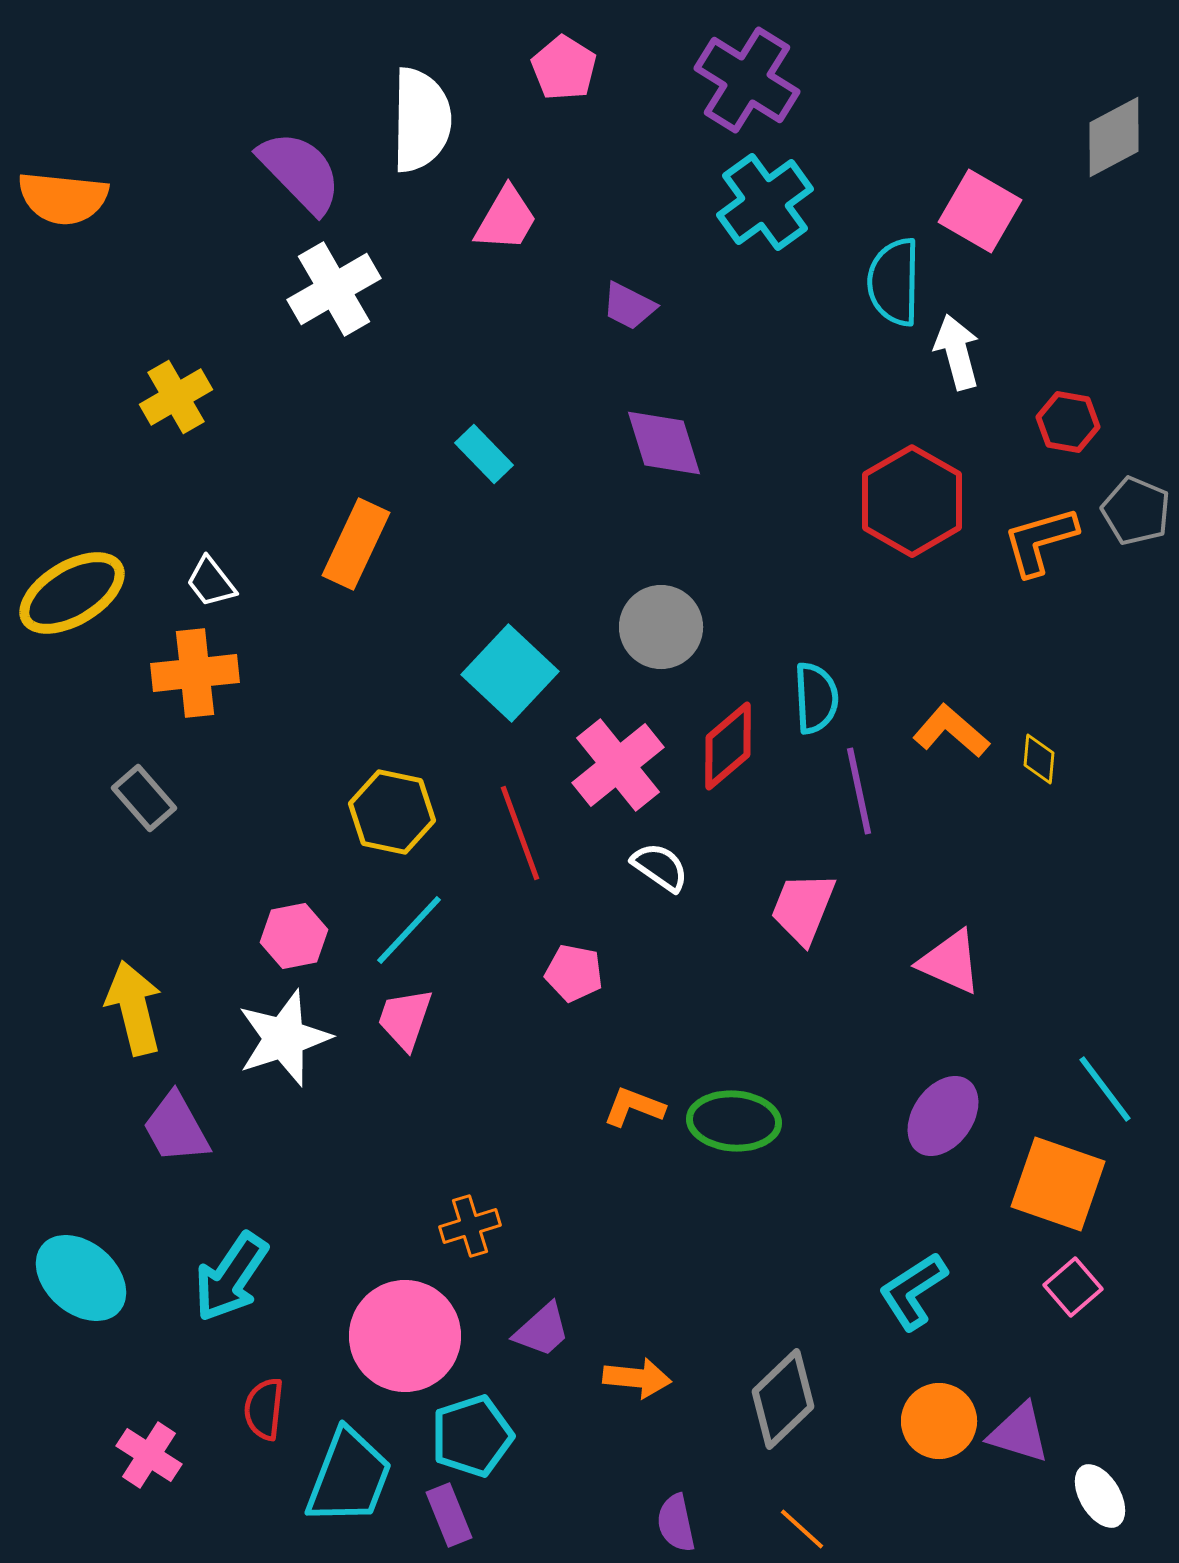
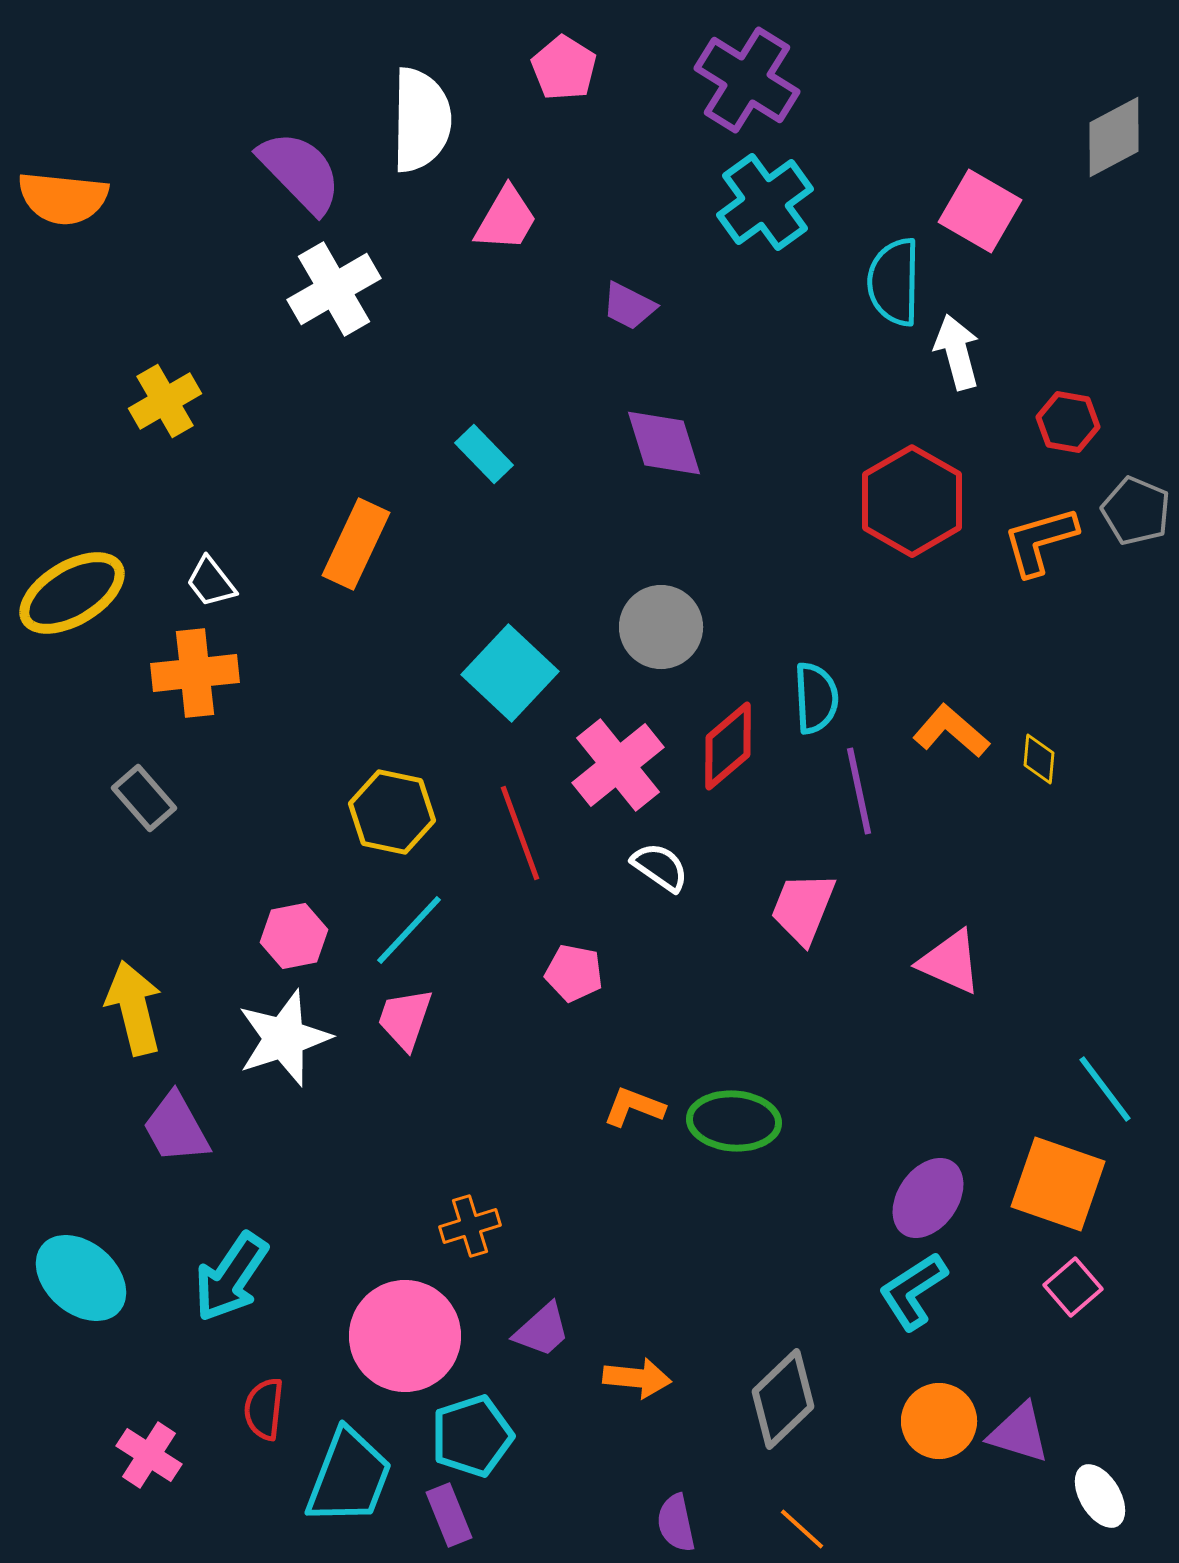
yellow cross at (176, 397): moved 11 px left, 4 px down
purple ellipse at (943, 1116): moved 15 px left, 82 px down
